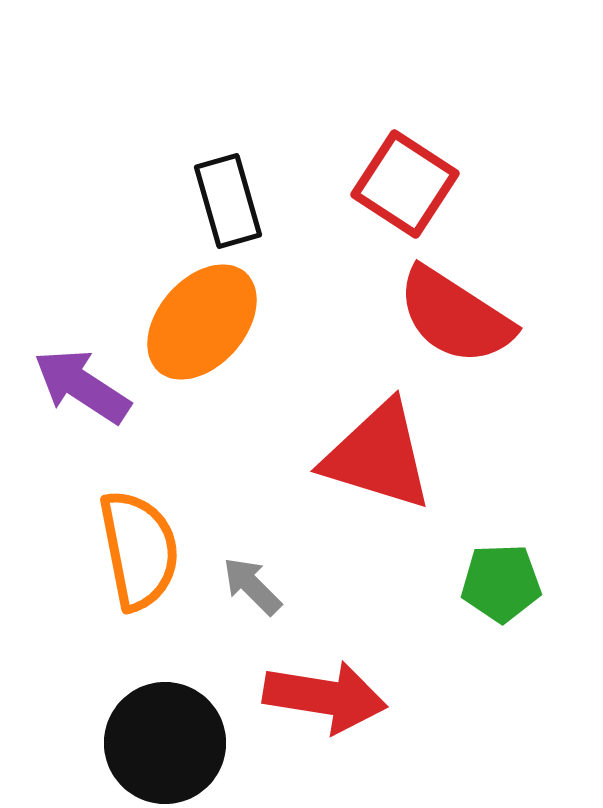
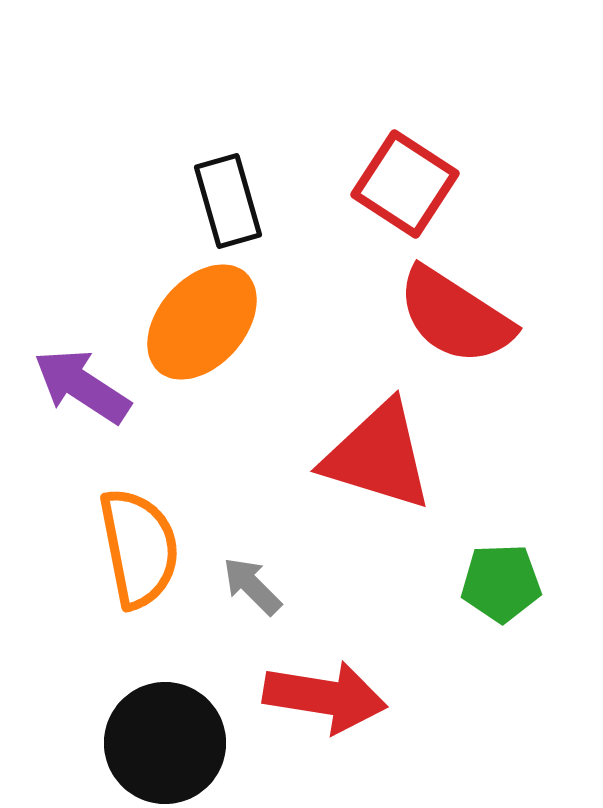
orange semicircle: moved 2 px up
